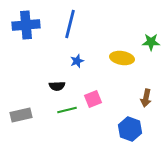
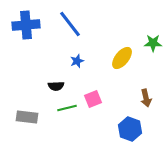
blue line: rotated 52 degrees counterclockwise
green star: moved 2 px right, 1 px down
yellow ellipse: rotated 60 degrees counterclockwise
black semicircle: moved 1 px left
brown arrow: rotated 24 degrees counterclockwise
green line: moved 2 px up
gray rectangle: moved 6 px right, 2 px down; rotated 20 degrees clockwise
